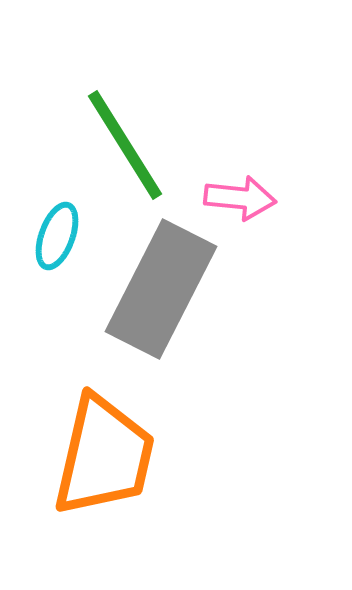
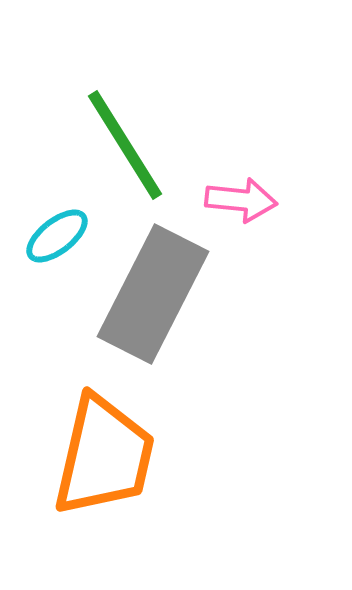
pink arrow: moved 1 px right, 2 px down
cyan ellipse: rotated 32 degrees clockwise
gray rectangle: moved 8 px left, 5 px down
